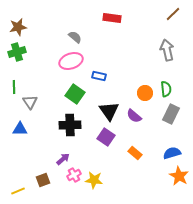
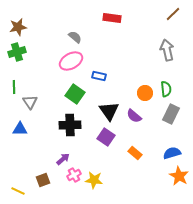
pink ellipse: rotated 10 degrees counterclockwise
yellow line: rotated 48 degrees clockwise
